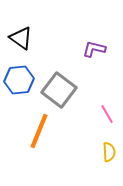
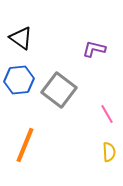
orange line: moved 14 px left, 14 px down
